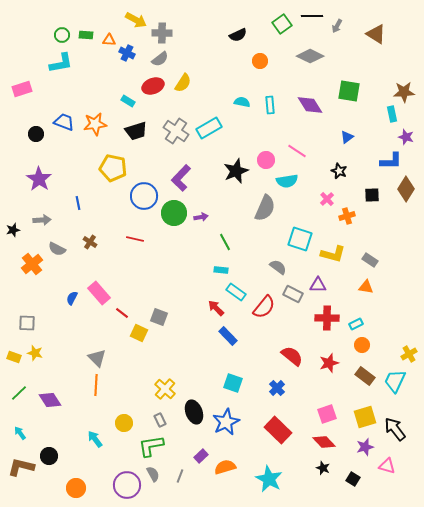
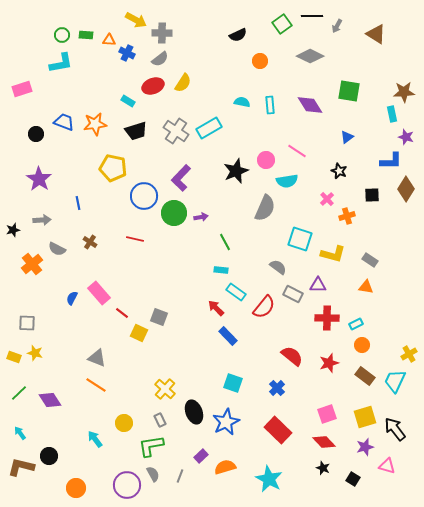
gray triangle at (97, 358): rotated 24 degrees counterclockwise
orange line at (96, 385): rotated 60 degrees counterclockwise
